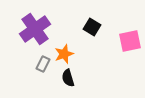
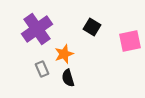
purple cross: moved 2 px right
gray rectangle: moved 1 px left, 5 px down; rotated 49 degrees counterclockwise
